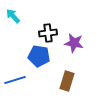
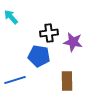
cyan arrow: moved 2 px left, 1 px down
black cross: moved 1 px right
purple star: moved 1 px left, 1 px up
brown rectangle: rotated 18 degrees counterclockwise
